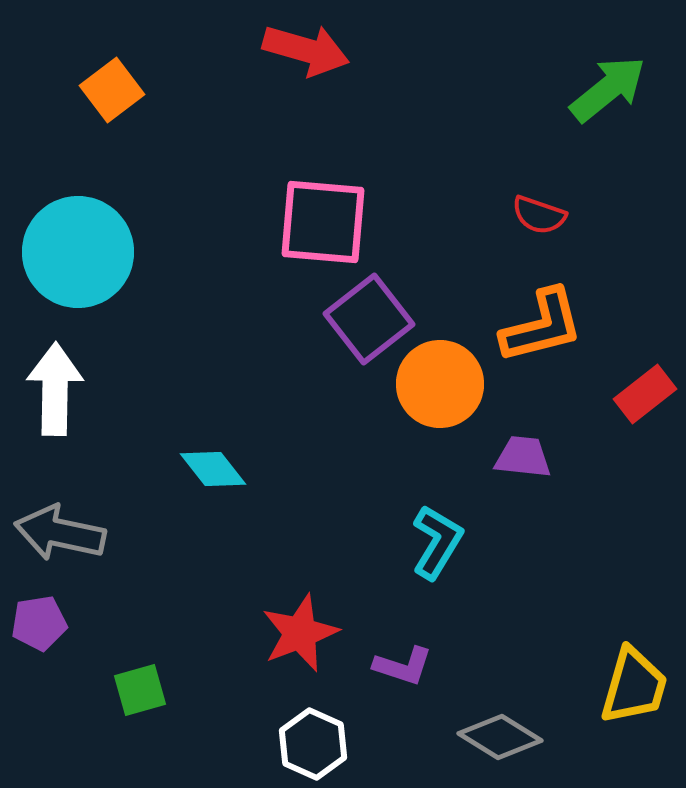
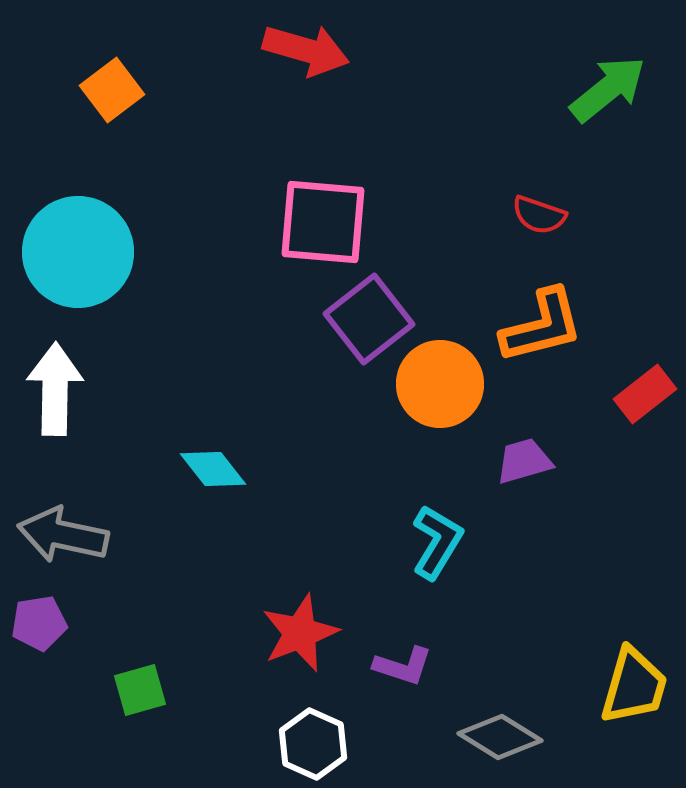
purple trapezoid: moved 1 px right, 4 px down; rotated 22 degrees counterclockwise
gray arrow: moved 3 px right, 2 px down
